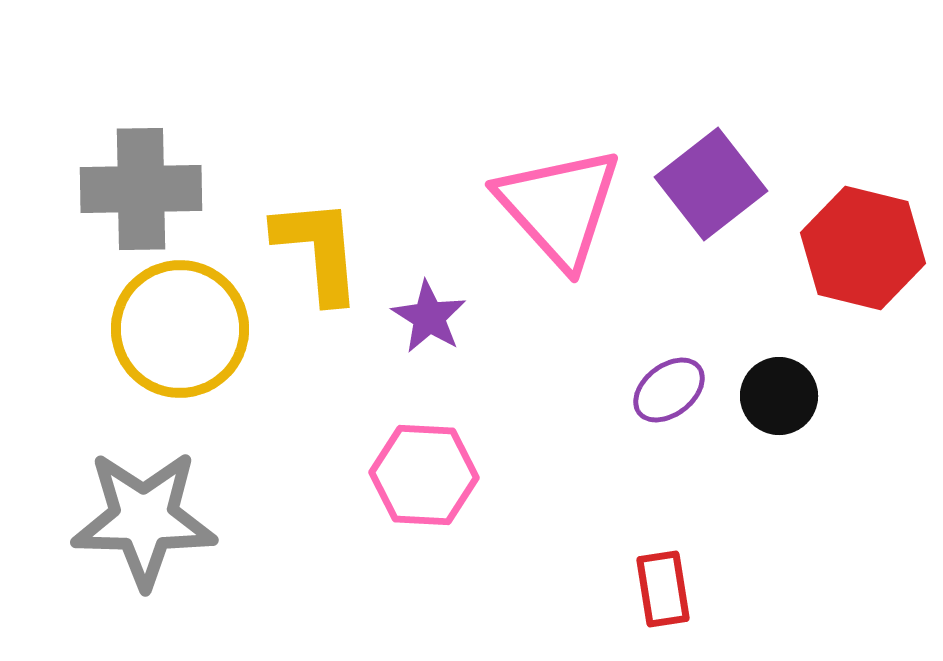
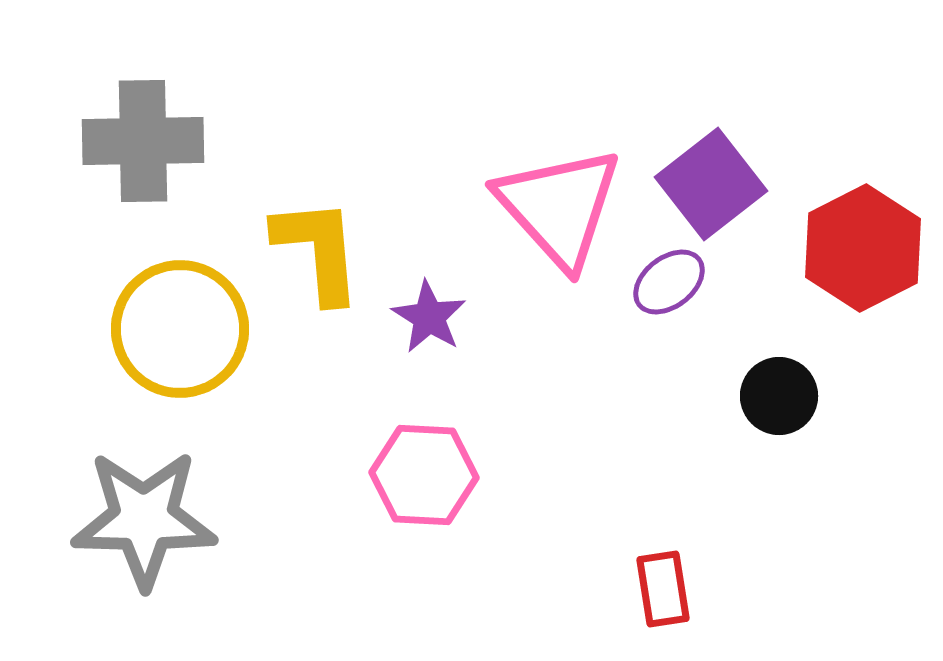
gray cross: moved 2 px right, 48 px up
red hexagon: rotated 19 degrees clockwise
purple ellipse: moved 108 px up
